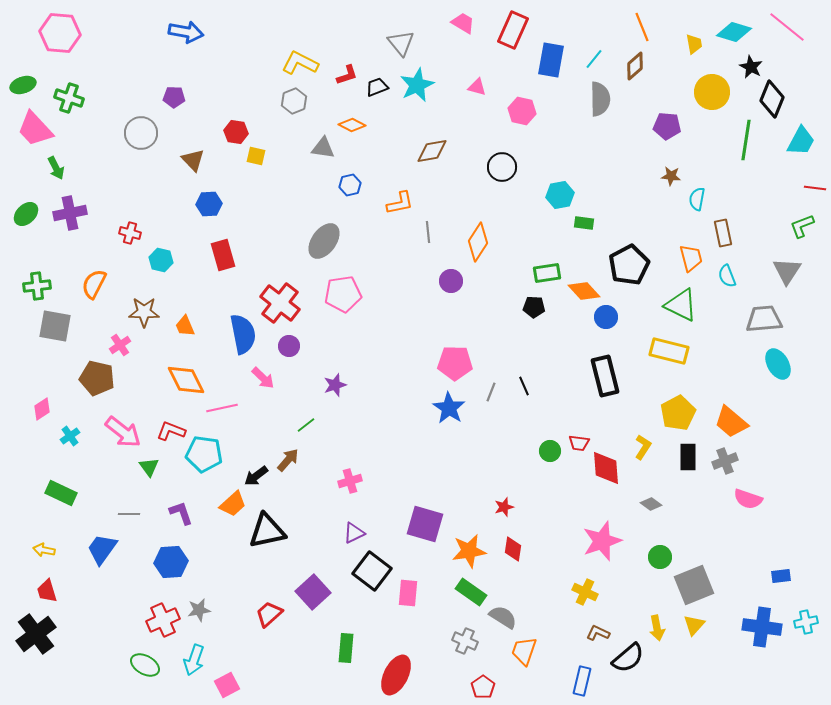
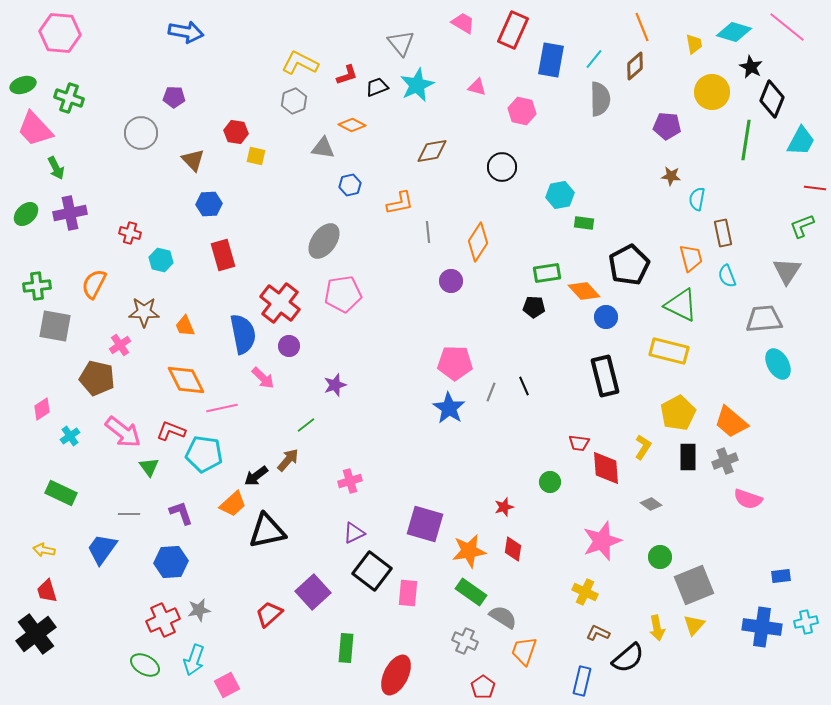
green circle at (550, 451): moved 31 px down
